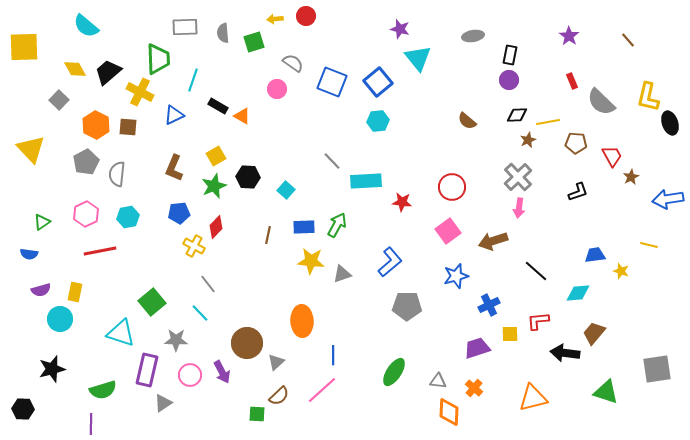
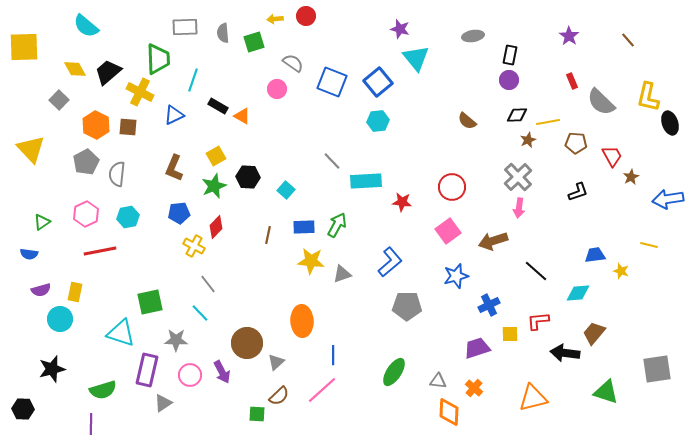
cyan triangle at (418, 58): moved 2 px left
green square at (152, 302): moved 2 px left; rotated 28 degrees clockwise
